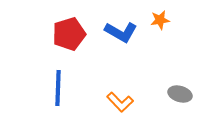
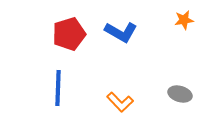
orange star: moved 24 px right
